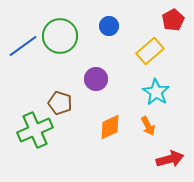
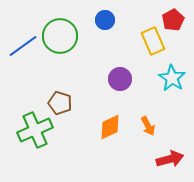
blue circle: moved 4 px left, 6 px up
yellow rectangle: moved 3 px right, 10 px up; rotated 72 degrees counterclockwise
purple circle: moved 24 px right
cyan star: moved 16 px right, 14 px up
